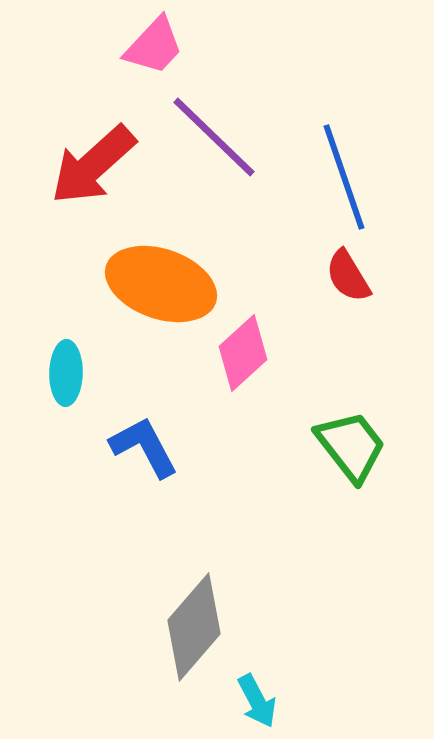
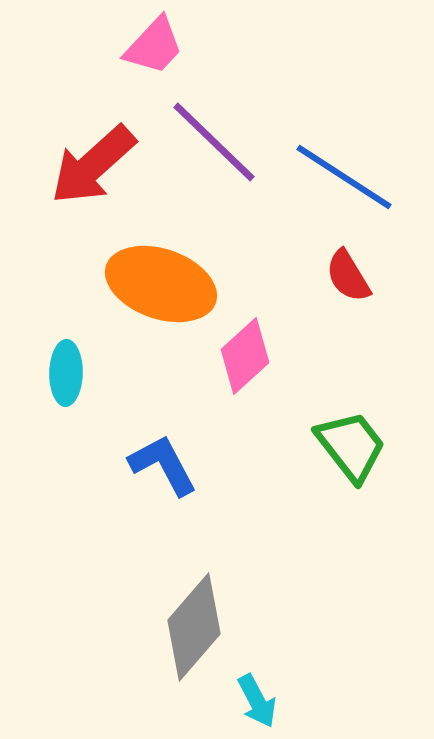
purple line: moved 5 px down
blue line: rotated 38 degrees counterclockwise
pink diamond: moved 2 px right, 3 px down
blue L-shape: moved 19 px right, 18 px down
